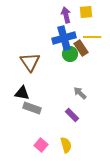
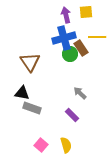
yellow line: moved 5 px right
